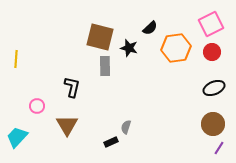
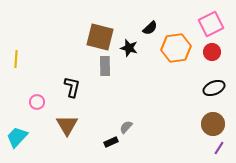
pink circle: moved 4 px up
gray semicircle: rotated 24 degrees clockwise
